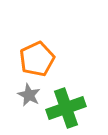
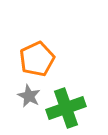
gray star: moved 1 px down
